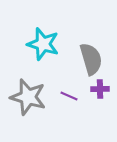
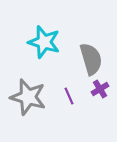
cyan star: moved 1 px right, 2 px up
purple cross: rotated 30 degrees counterclockwise
purple line: rotated 42 degrees clockwise
